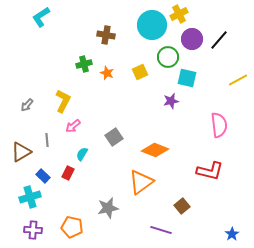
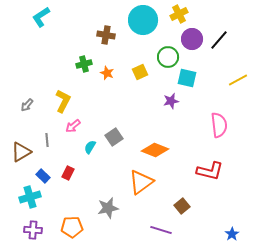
cyan circle: moved 9 px left, 5 px up
cyan semicircle: moved 8 px right, 7 px up
orange pentagon: rotated 15 degrees counterclockwise
